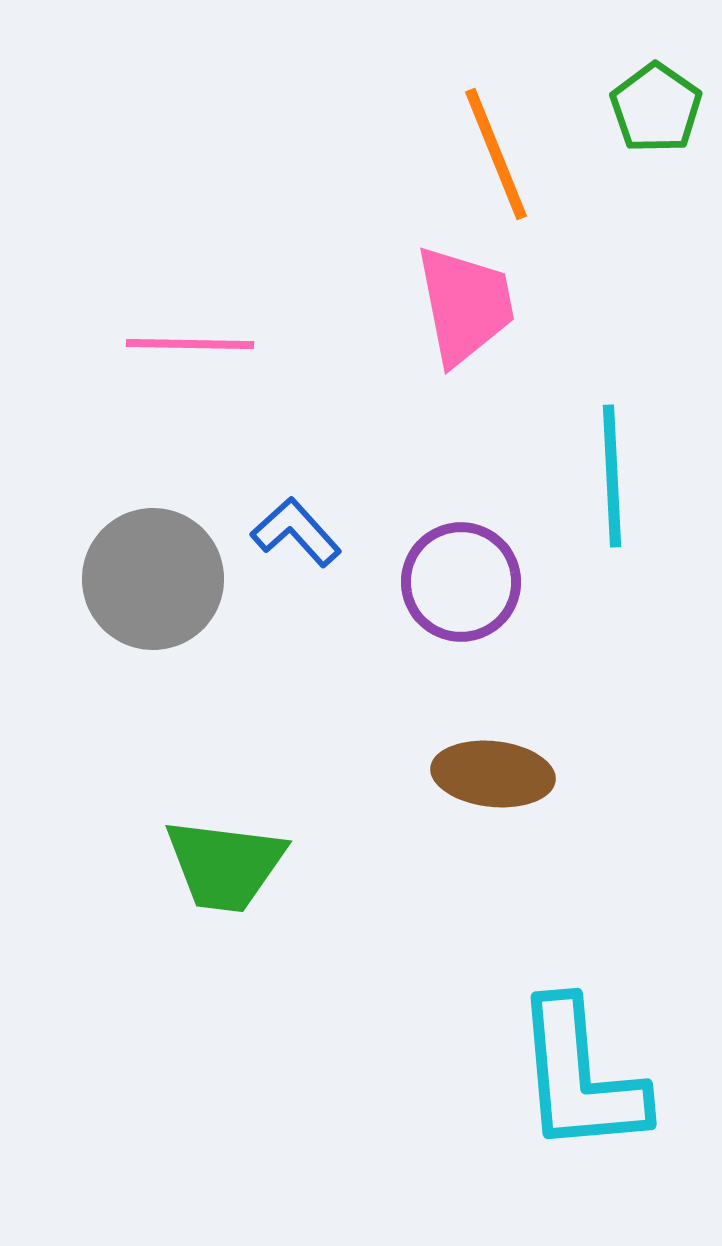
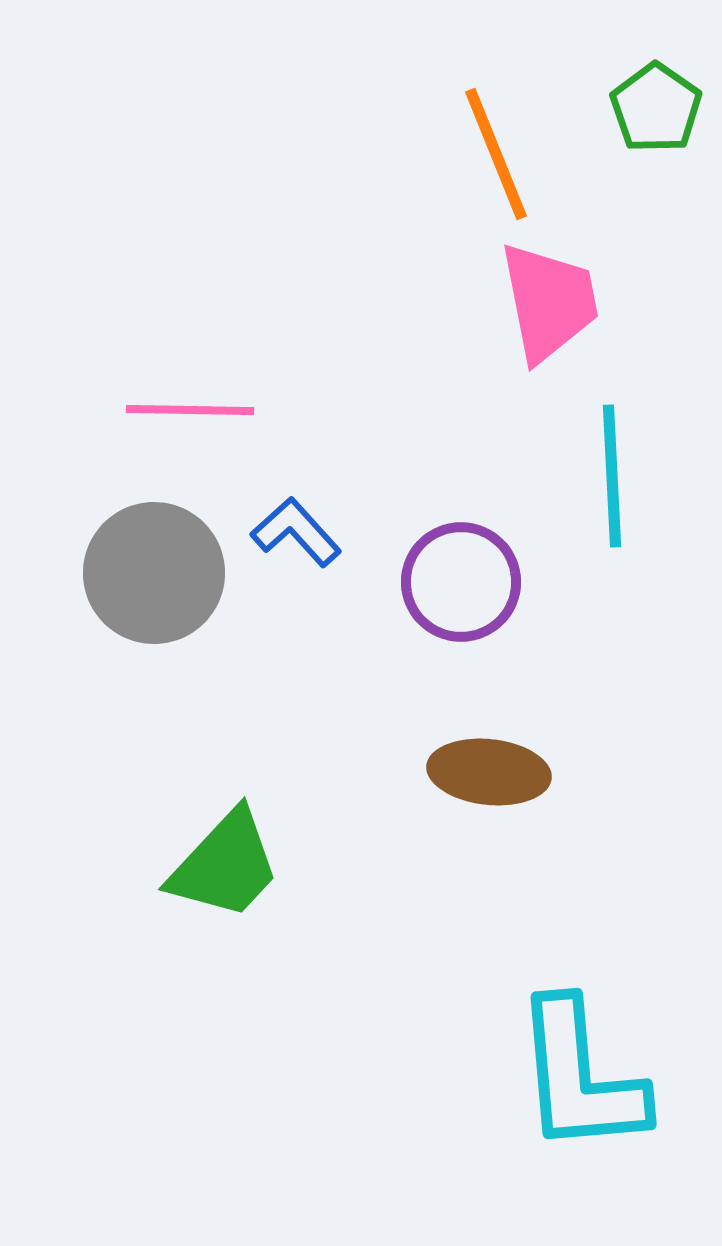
pink trapezoid: moved 84 px right, 3 px up
pink line: moved 66 px down
gray circle: moved 1 px right, 6 px up
brown ellipse: moved 4 px left, 2 px up
green trapezoid: rotated 54 degrees counterclockwise
